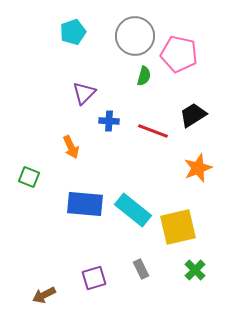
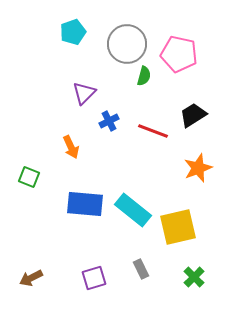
gray circle: moved 8 px left, 8 px down
blue cross: rotated 30 degrees counterclockwise
green cross: moved 1 px left, 7 px down
brown arrow: moved 13 px left, 17 px up
